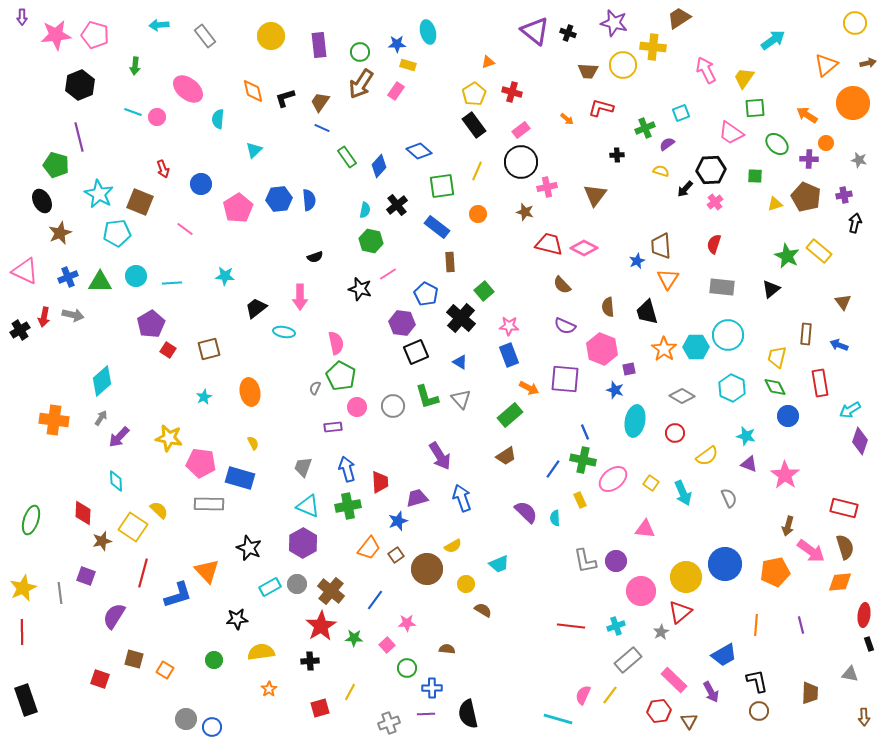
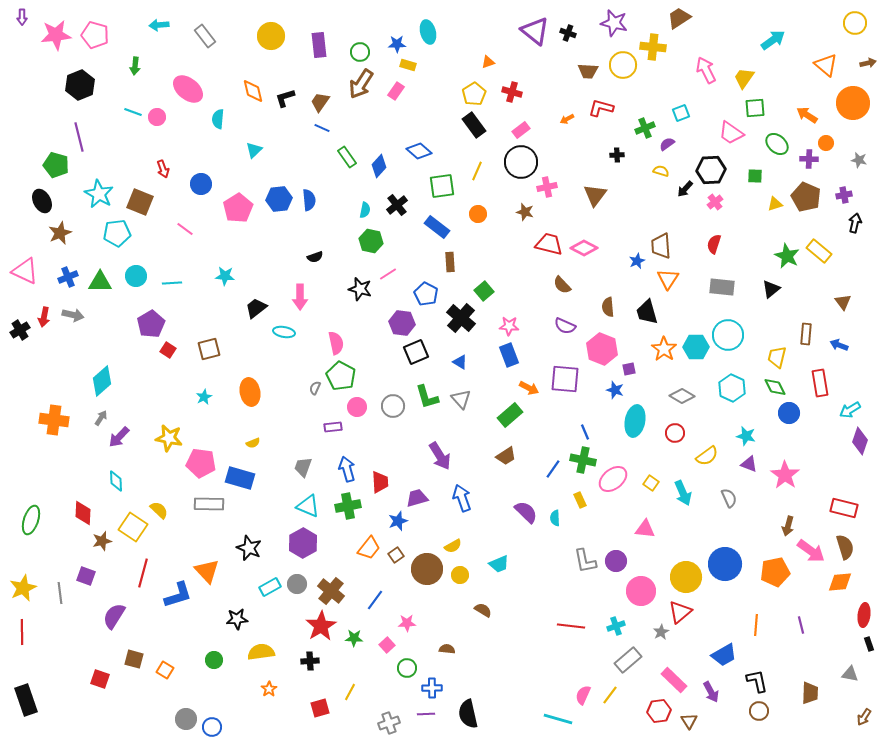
orange triangle at (826, 65): rotated 40 degrees counterclockwise
orange arrow at (567, 119): rotated 112 degrees clockwise
blue circle at (788, 416): moved 1 px right, 3 px up
yellow semicircle at (253, 443): rotated 96 degrees clockwise
yellow circle at (466, 584): moved 6 px left, 9 px up
brown arrow at (864, 717): rotated 36 degrees clockwise
